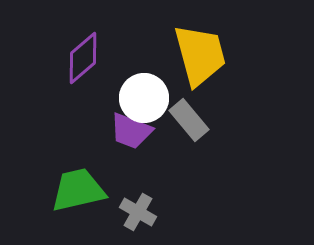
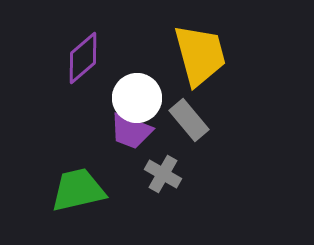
white circle: moved 7 px left
gray cross: moved 25 px right, 38 px up
